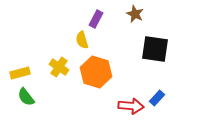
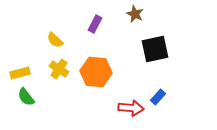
purple rectangle: moved 1 px left, 5 px down
yellow semicircle: moved 27 px left; rotated 30 degrees counterclockwise
black square: rotated 20 degrees counterclockwise
yellow cross: moved 2 px down
orange hexagon: rotated 12 degrees counterclockwise
blue rectangle: moved 1 px right, 1 px up
red arrow: moved 2 px down
